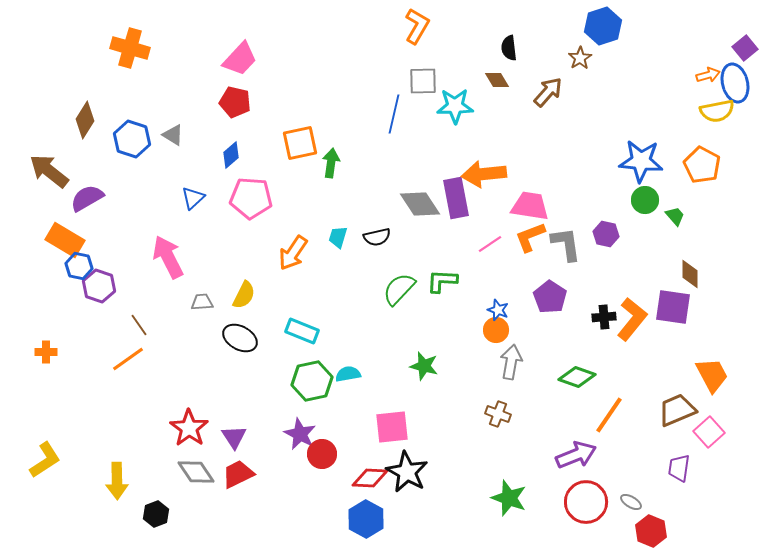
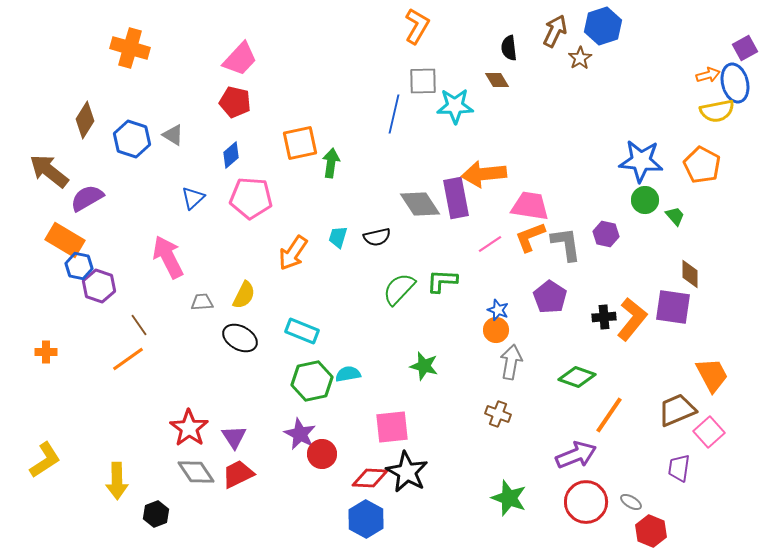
purple square at (745, 48): rotated 10 degrees clockwise
brown arrow at (548, 92): moved 7 px right, 61 px up; rotated 16 degrees counterclockwise
